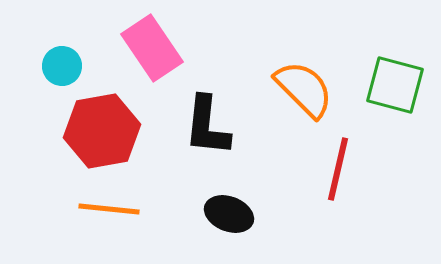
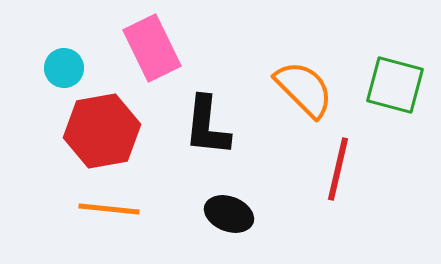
pink rectangle: rotated 8 degrees clockwise
cyan circle: moved 2 px right, 2 px down
